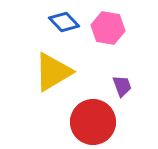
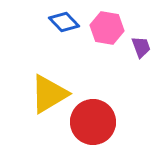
pink hexagon: moved 1 px left
yellow triangle: moved 4 px left, 22 px down
purple trapezoid: moved 19 px right, 39 px up
